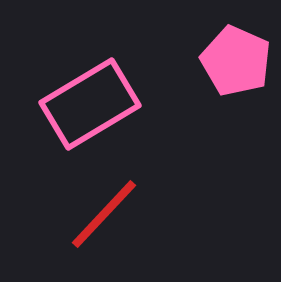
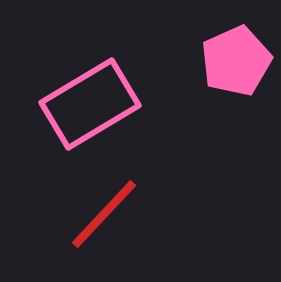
pink pentagon: rotated 24 degrees clockwise
